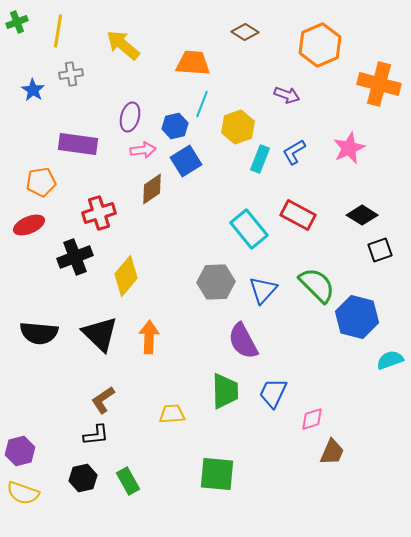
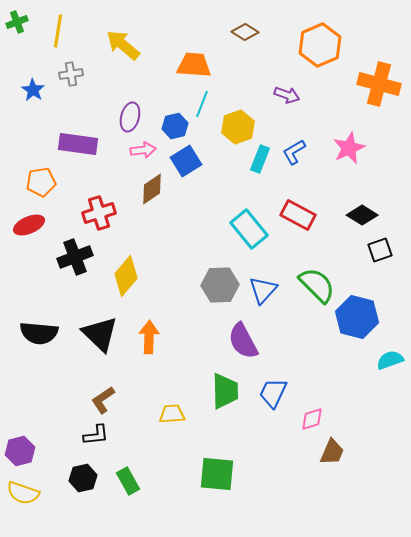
orange trapezoid at (193, 63): moved 1 px right, 2 px down
gray hexagon at (216, 282): moved 4 px right, 3 px down
